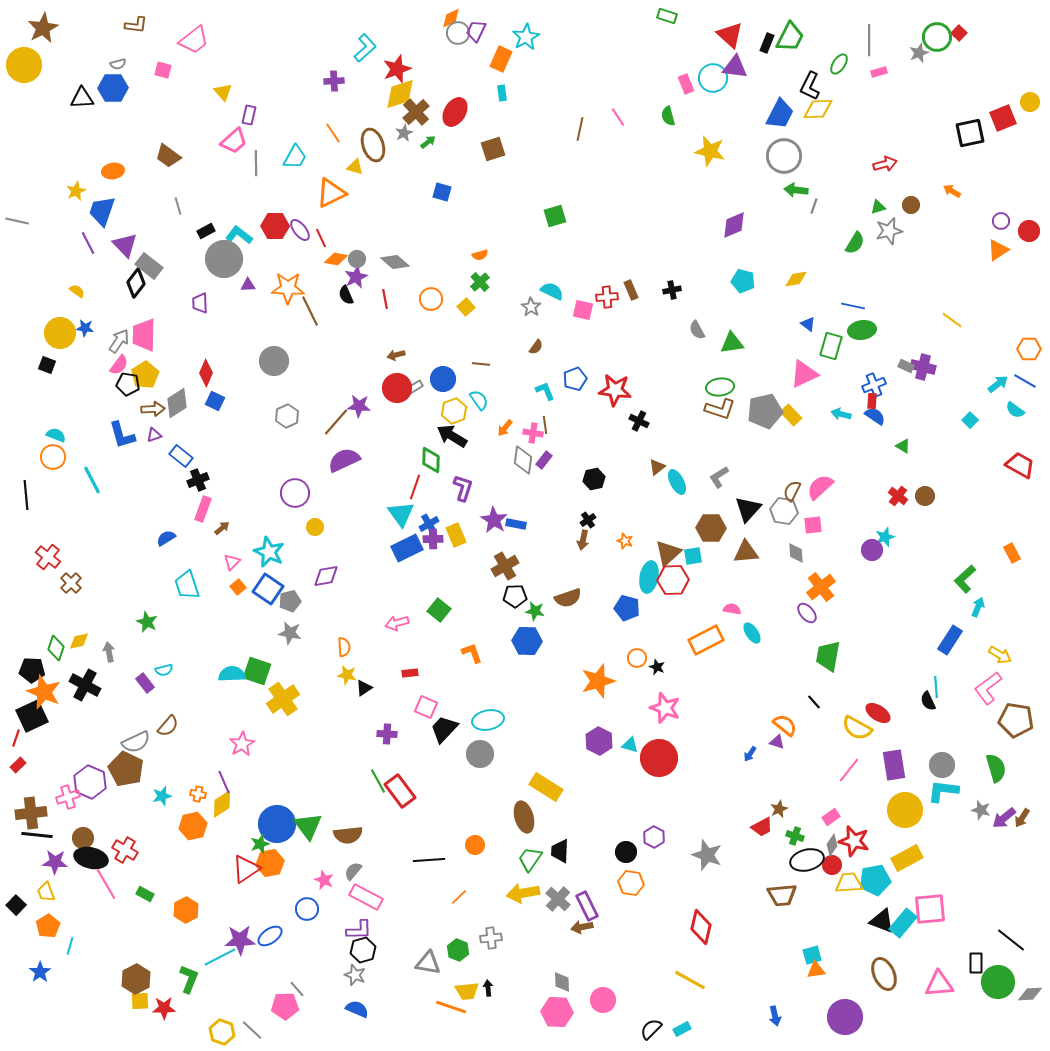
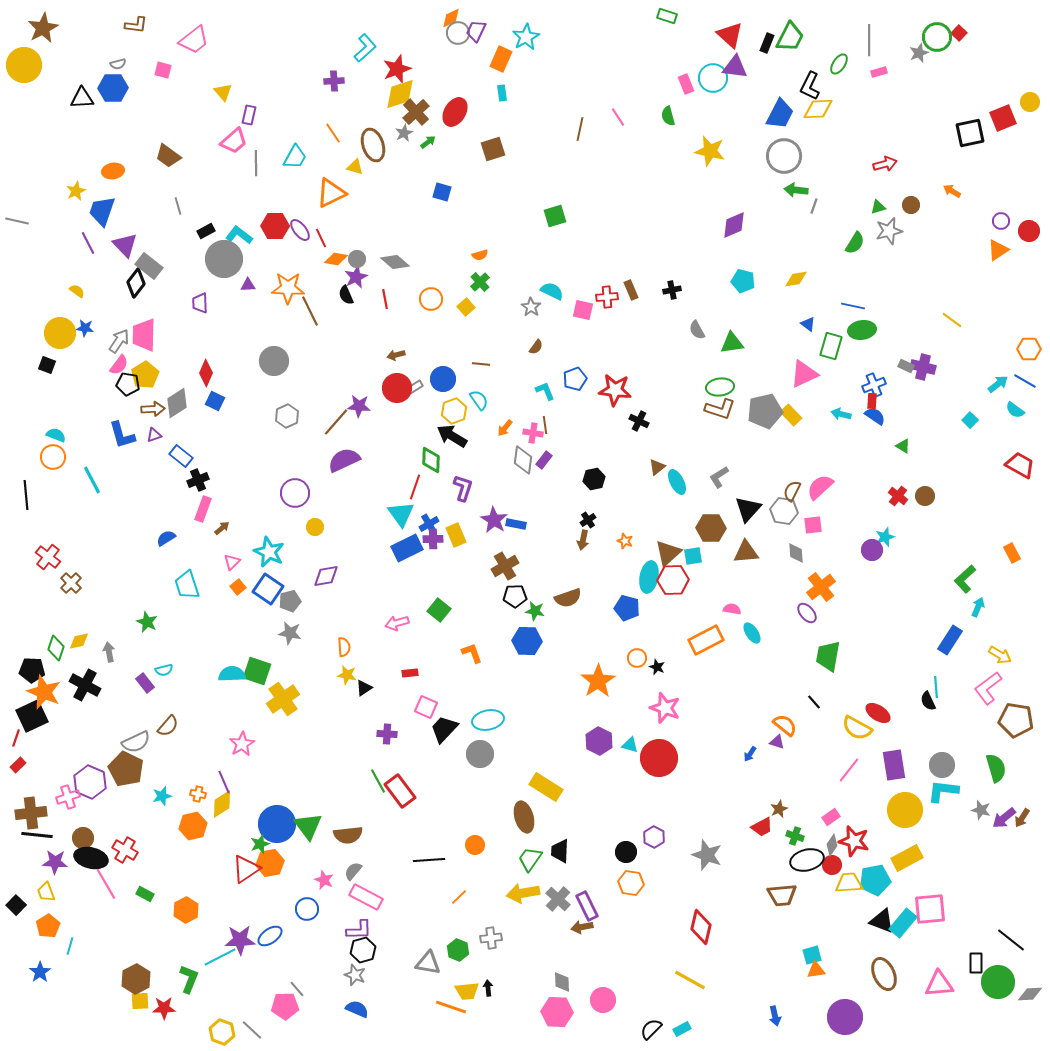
orange star at (598, 681): rotated 16 degrees counterclockwise
